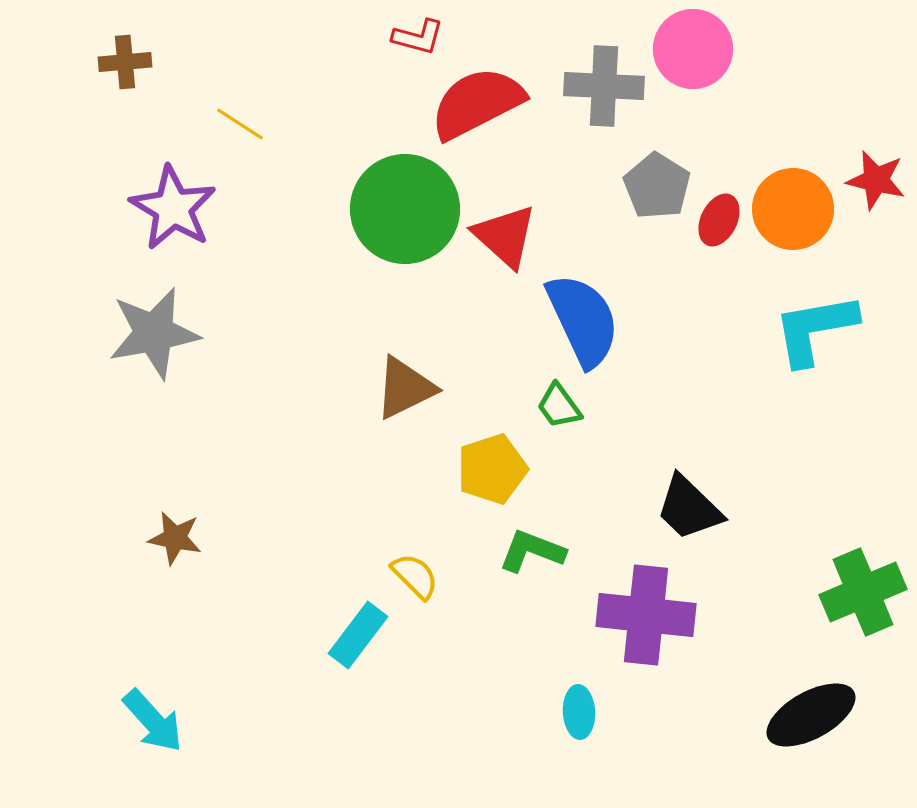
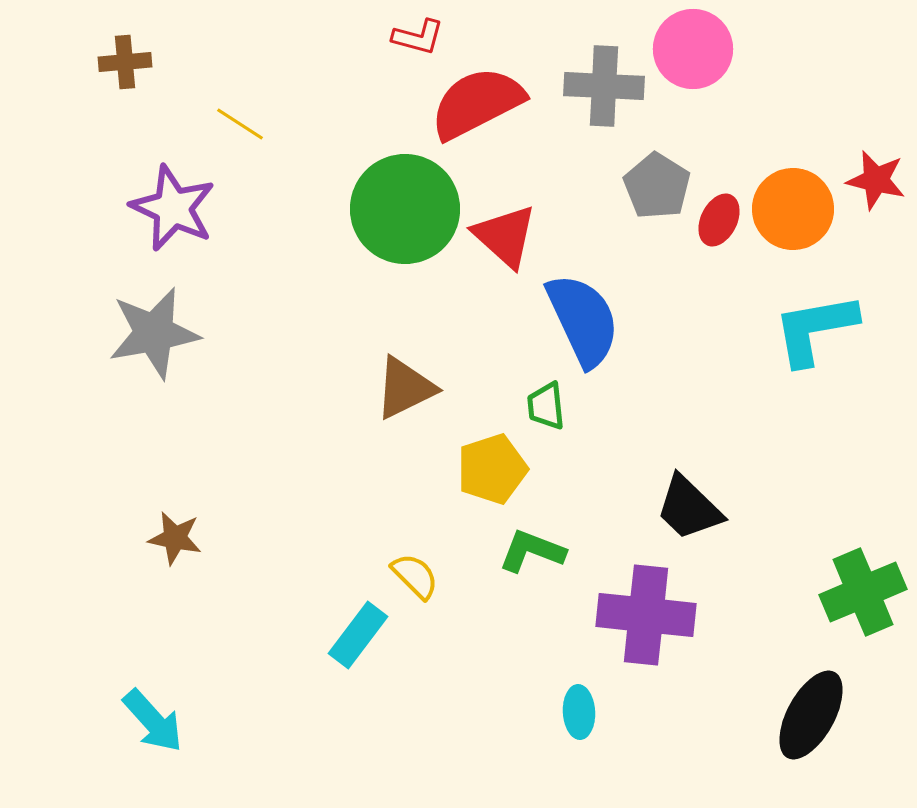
purple star: rotated 6 degrees counterclockwise
green trapezoid: moved 13 px left; rotated 30 degrees clockwise
black ellipse: rotated 32 degrees counterclockwise
